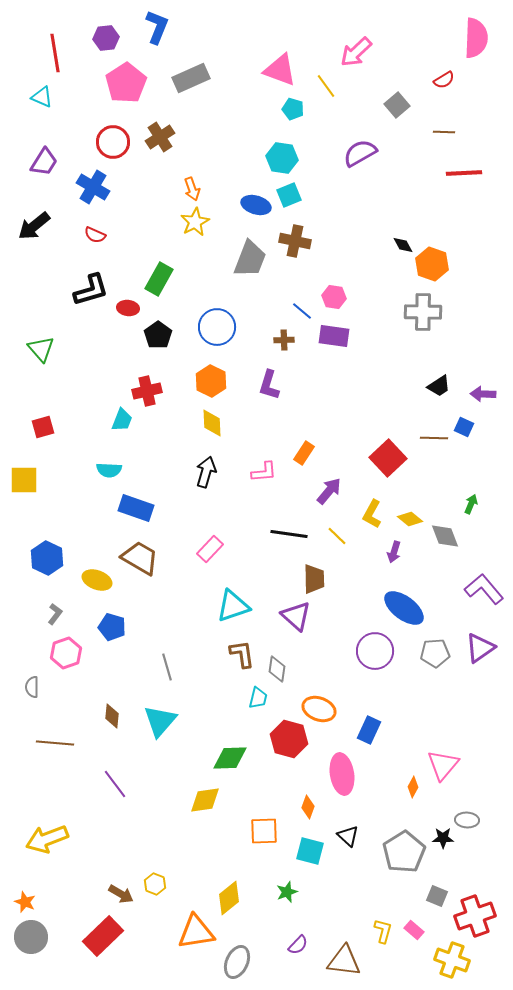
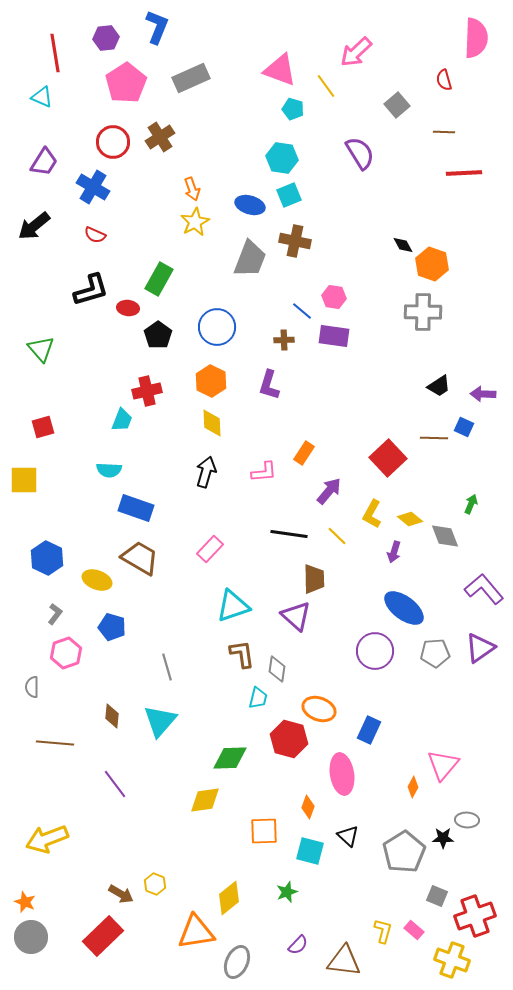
red semicircle at (444, 80): rotated 105 degrees clockwise
purple semicircle at (360, 153): rotated 88 degrees clockwise
blue ellipse at (256, 205): moved 6 px left
